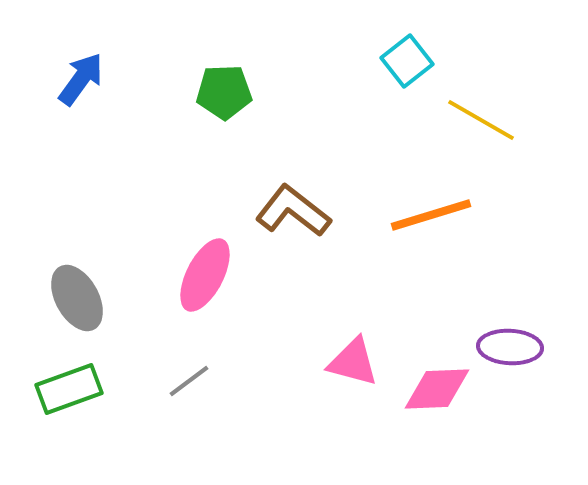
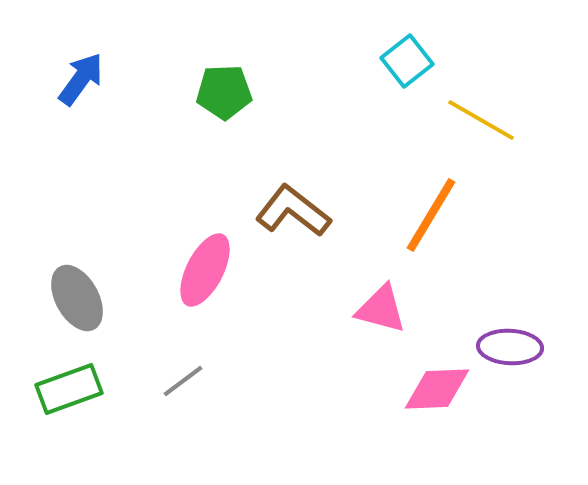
orange line: rotated 42 degrees counterclockwise
pink ellipse: moved 5 px up
pink triangle: moved 28 px right, 53 px up
gray line: moved 6 px left
